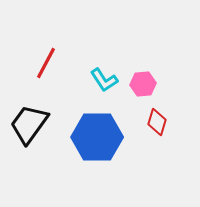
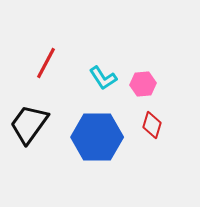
cyan L-shape: moved 1 px left, 2 px up
red diamond: moved 5 px left, 3 px down
